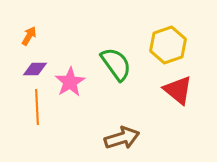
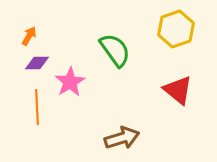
yellow hexagon: moved 8 px right, 16 px up
green semicircle: moved 1 px left, 14 px up
purple diamond: moved 2 px right, 6 px up
